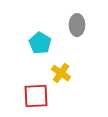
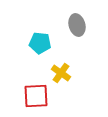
gray ellipse: rotated 15 degrees counterclockwise
cyan pentagon: rotated 25 degrees counterclockwise
